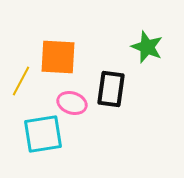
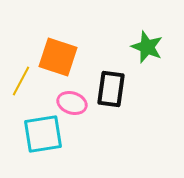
orange square: rotated 15 degrees clockwise
